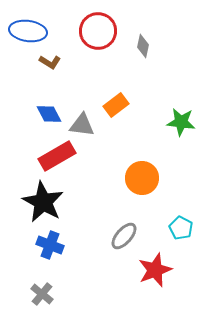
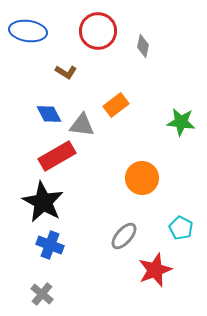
brown L-shape: moved 16 px right, 10 px down
